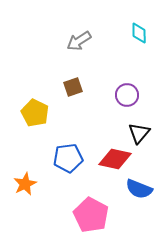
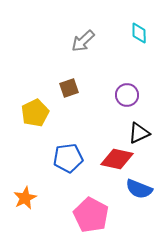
gray arrow: moved 4 px right; rotated 10 degrees counterclockwise
brown square: moved 4 px left, 1 px down
yellow pentagon: rotated 20 degrees clockwise
black triangle: rotated 25 degrees clockwise
red diamond: moved 2 px right
orange star: moved 14 px down
